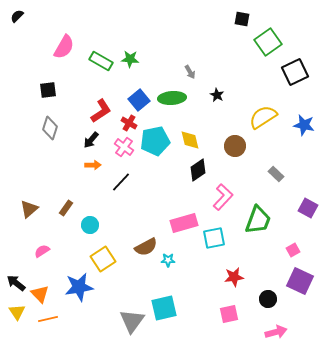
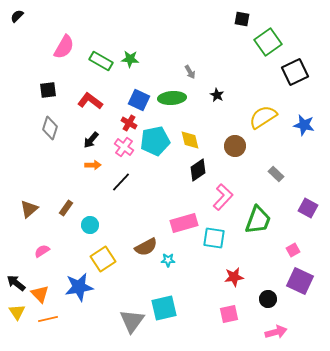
blue square at (139, 100): rotated 25 degrees counterclockwise
red L-shape at (101, 111): moved 11 px left, 10 px up; rotated 110 degrees counterclockwise
cyan square at (214, 238): rotated 20 degrees clockwise
